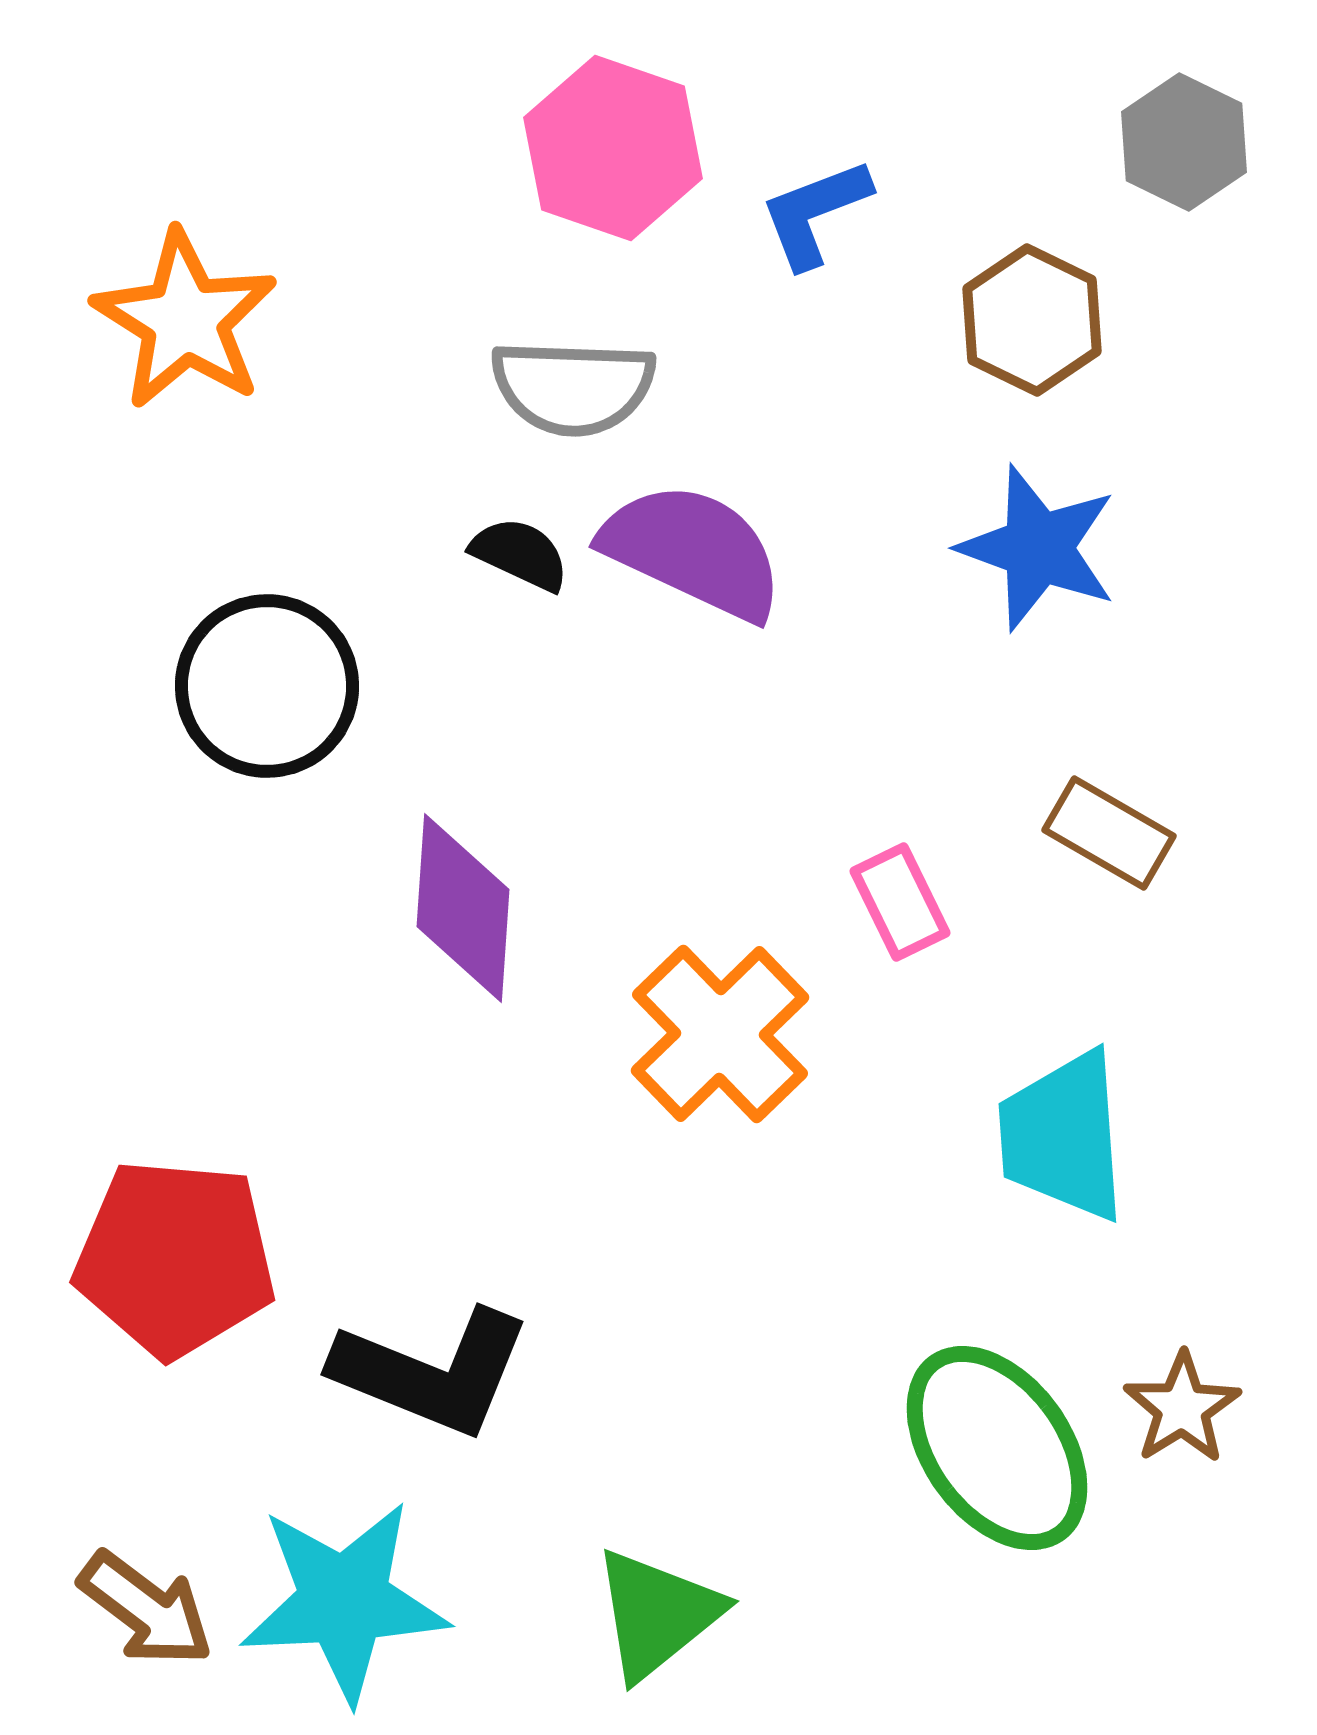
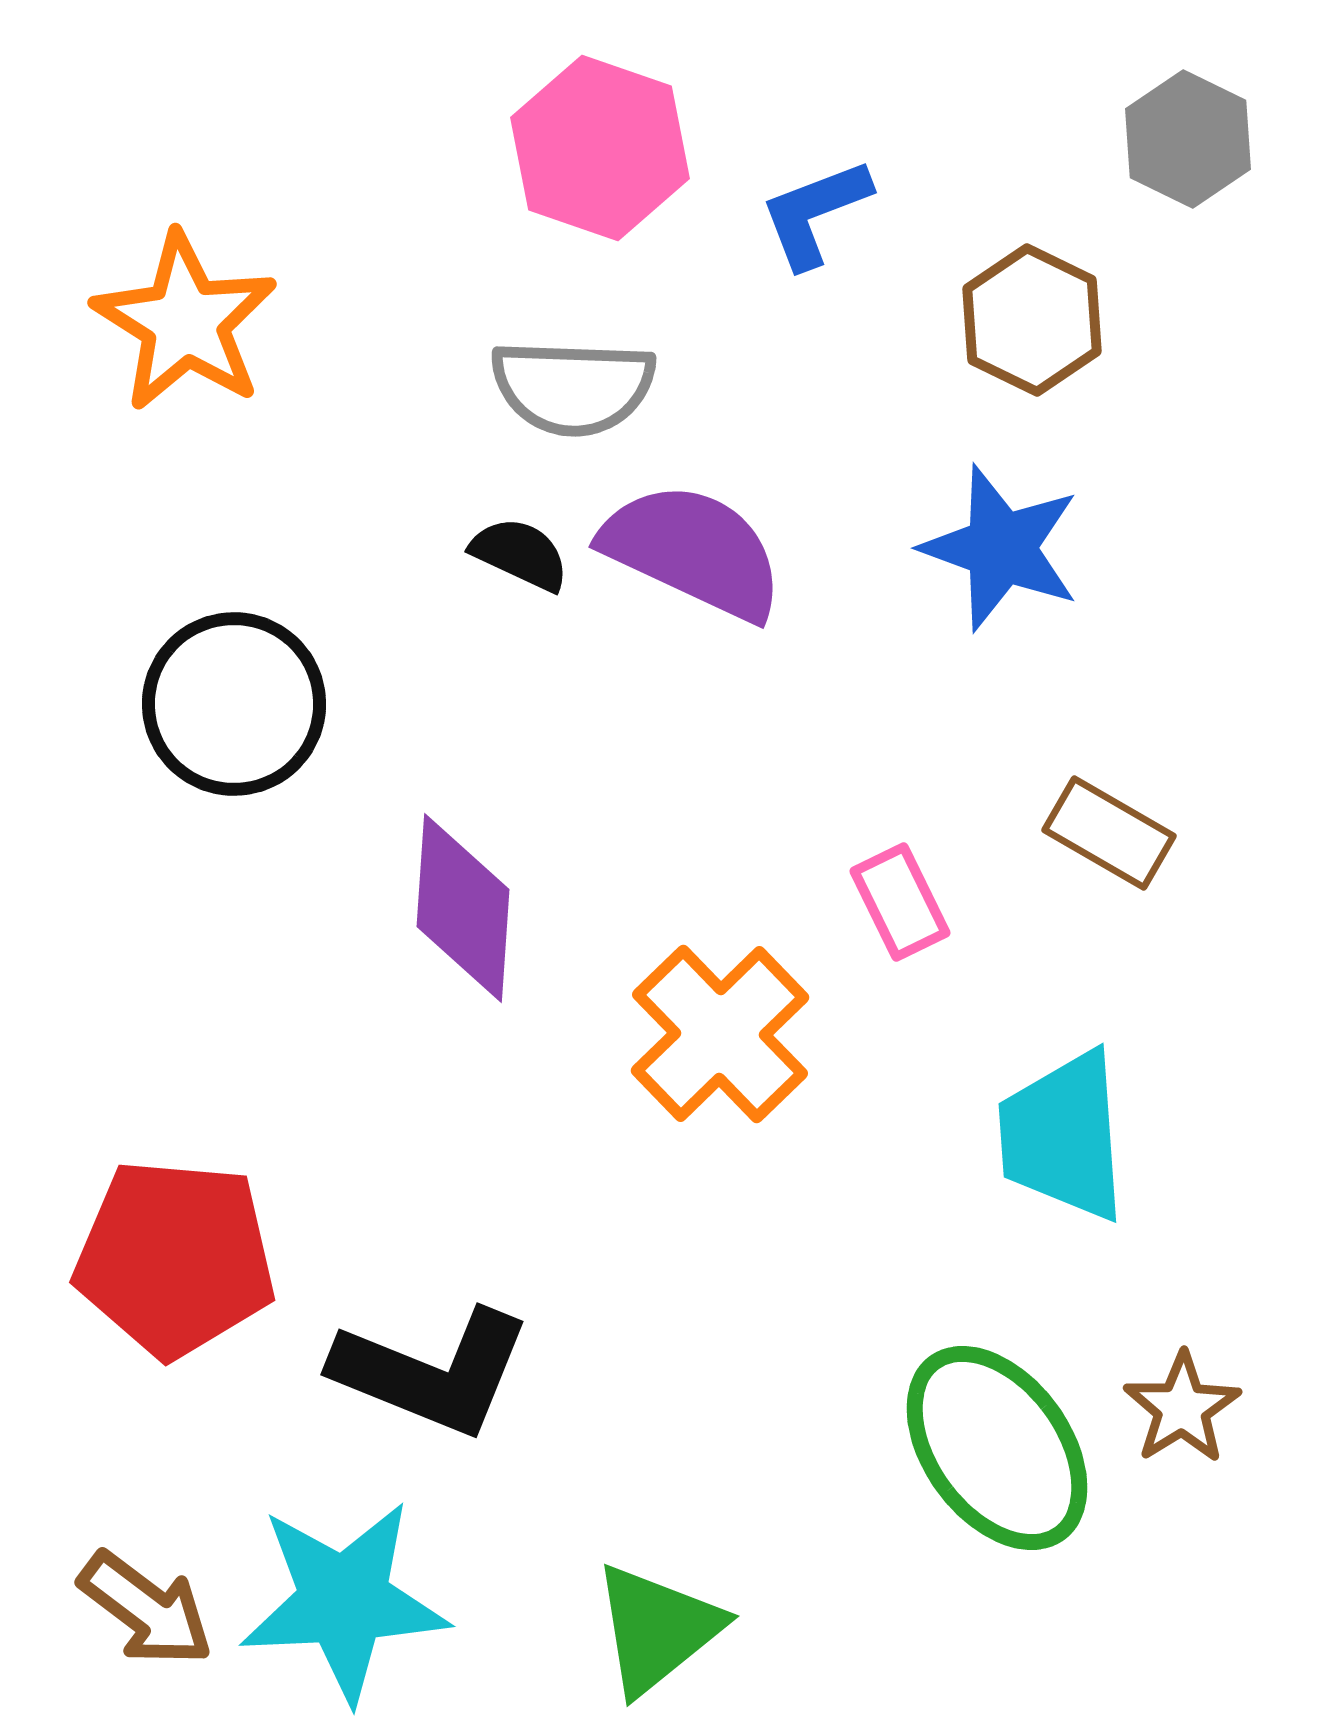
gray hexagon: moved 4 px right, 3 px up
pink hexagon: moved 13 px left
orange star: moved 2 px down
blue star: moved 37 px left
black circle: moved 33 px left, 18 px down
green triangle: moved 15 px down
